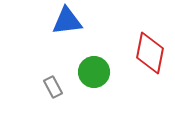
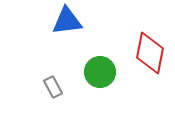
green circle: moved 6 px right
